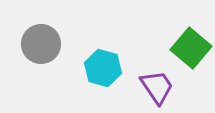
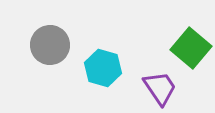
gray circle: moved 9 px right, 1 px down
purple trapezoid: moved 3 px right, 1 px down
